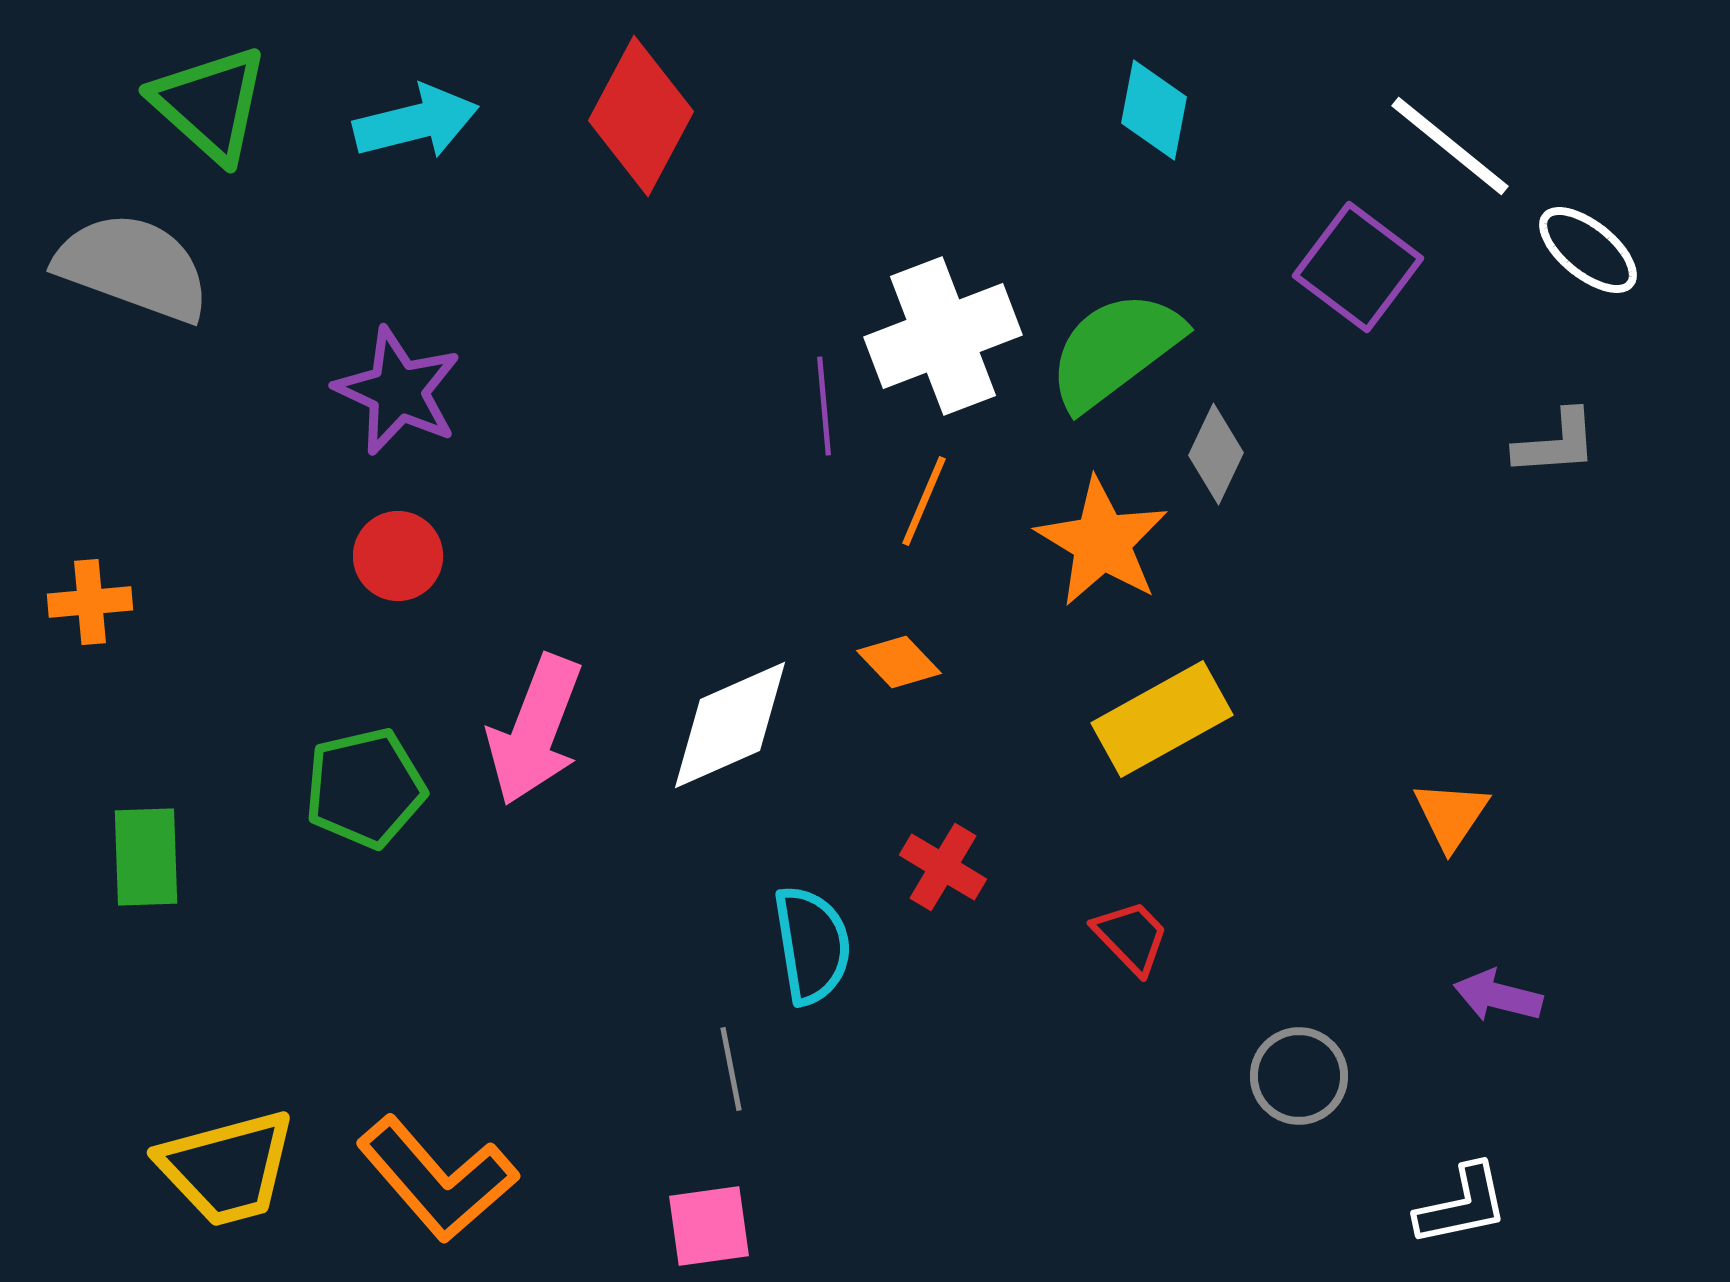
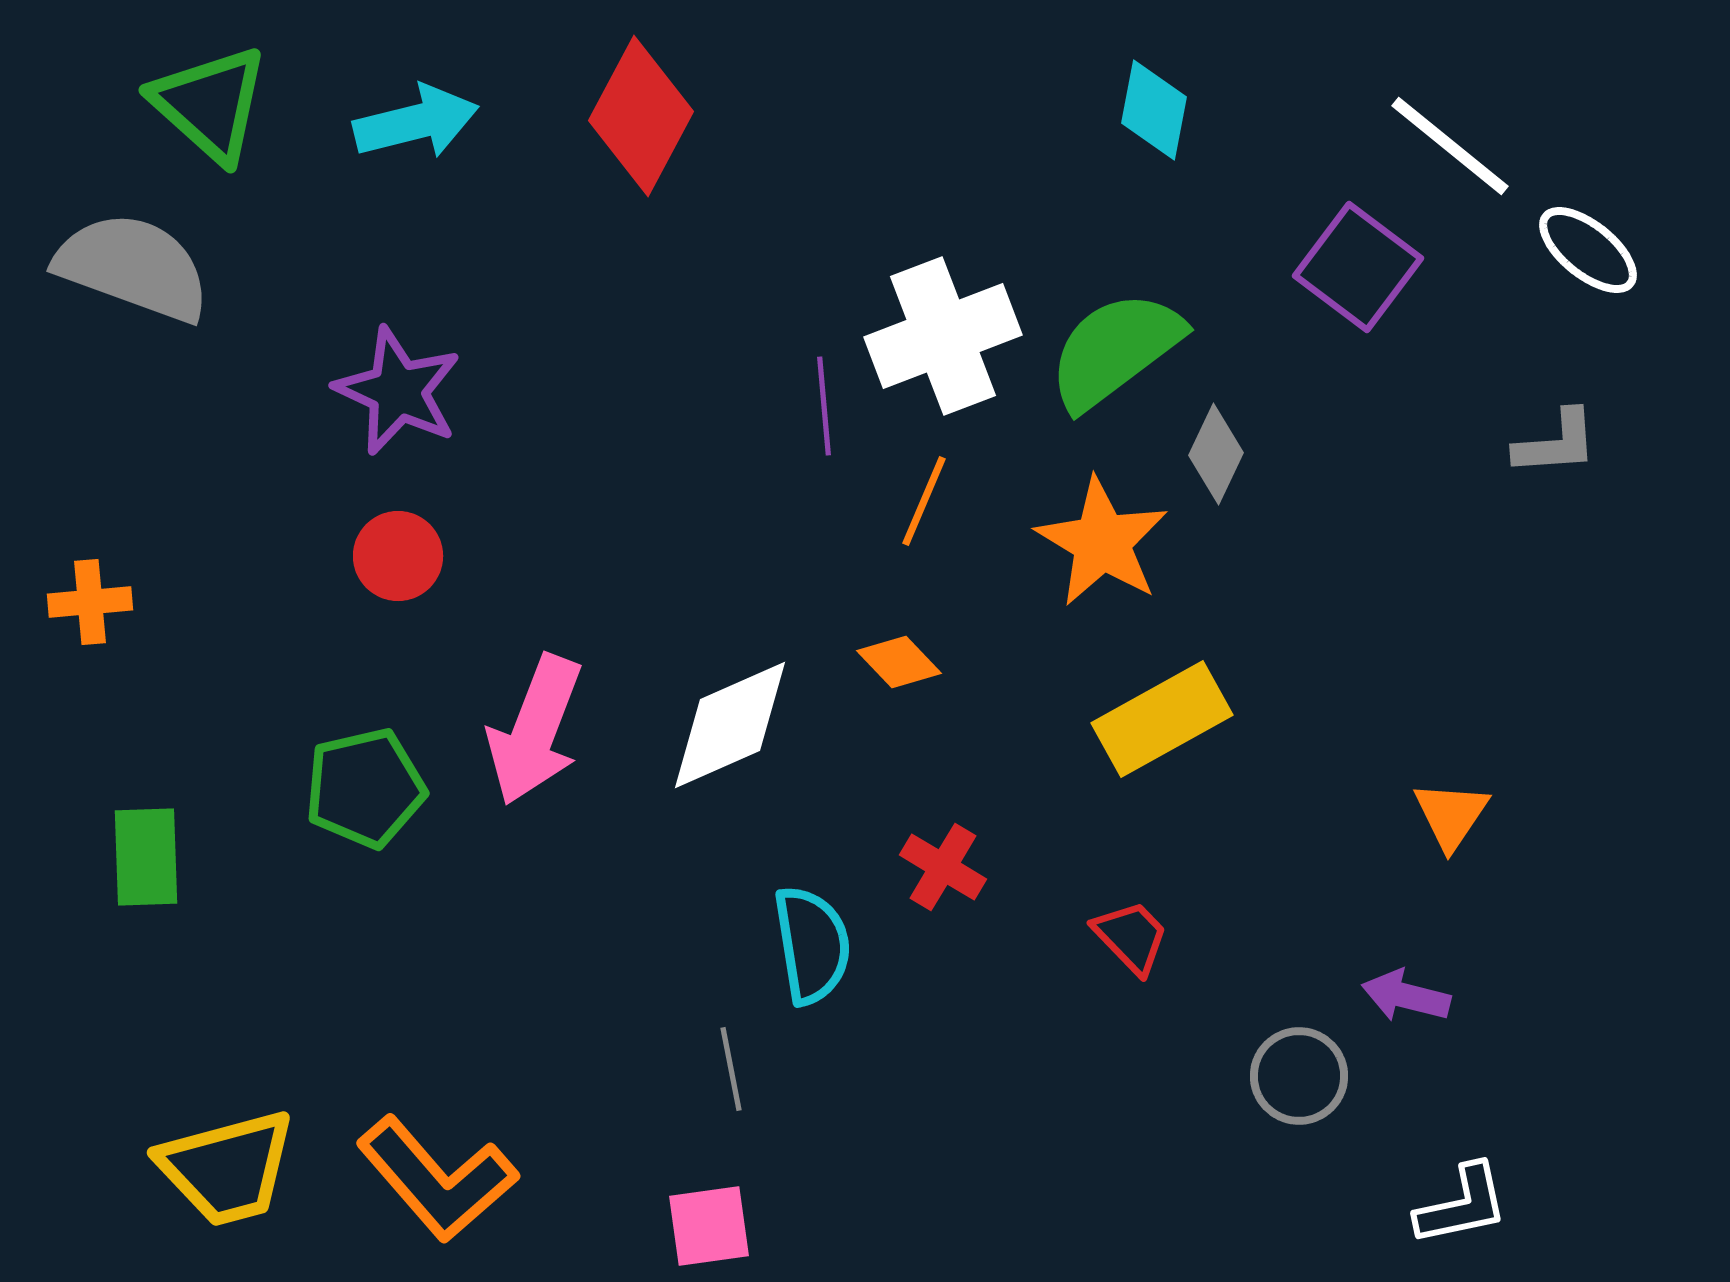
purple arrow: moved 92 px left
